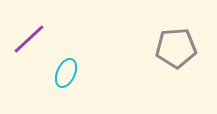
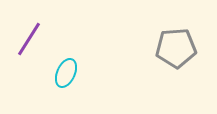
purple line: rotated 15 degrees counterclockwise
